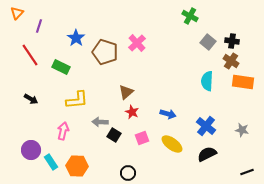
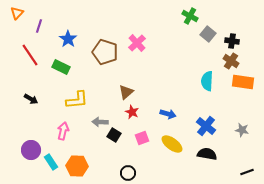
blue star: moved 8 px left, 1 px down
gray square: moved 8 px up
black semicircle: rotated 36 degrees clockwise
